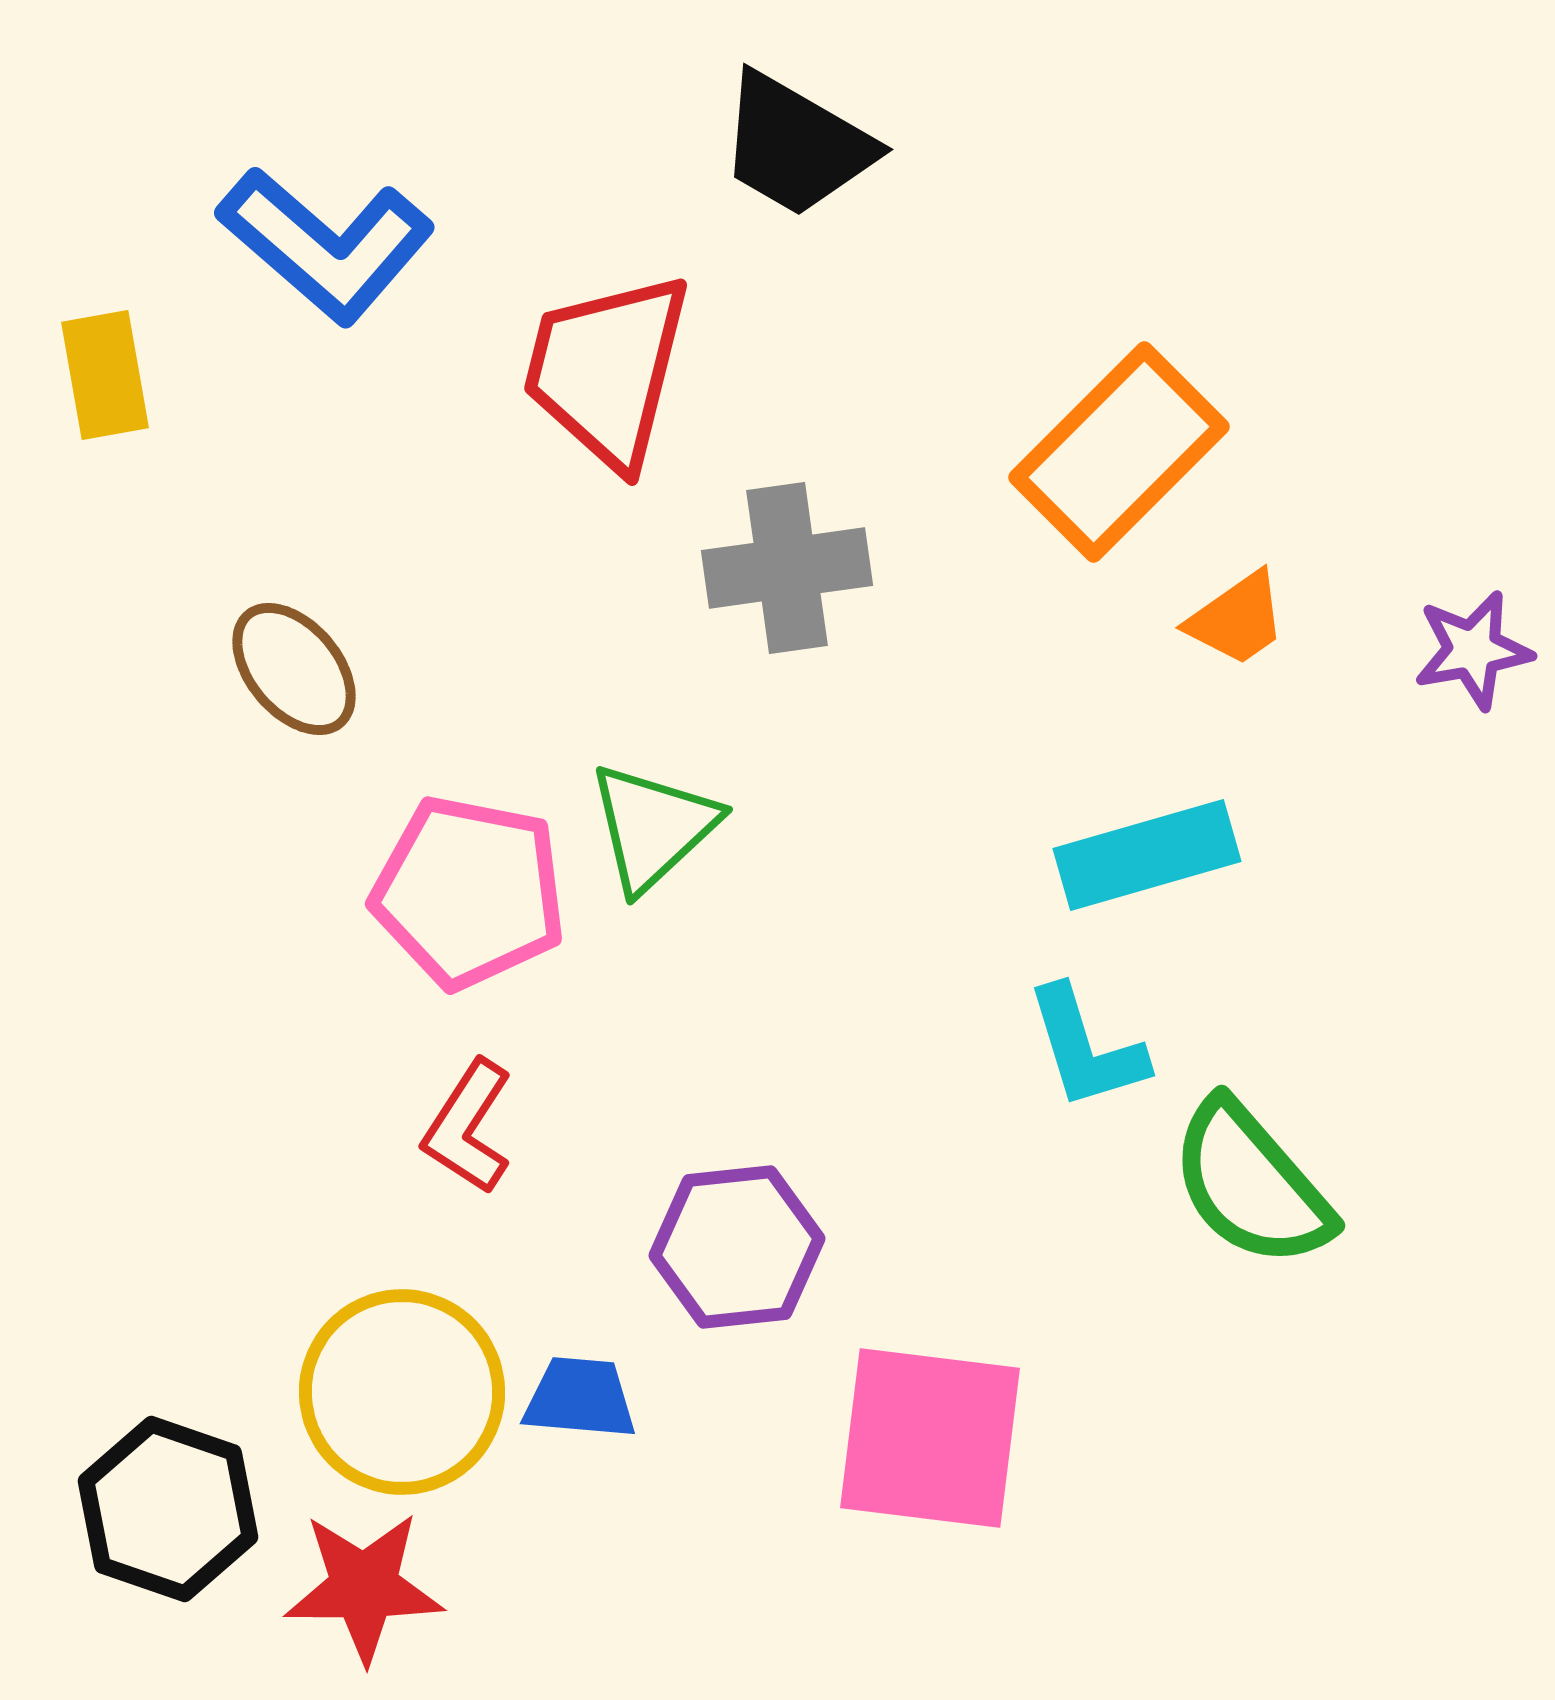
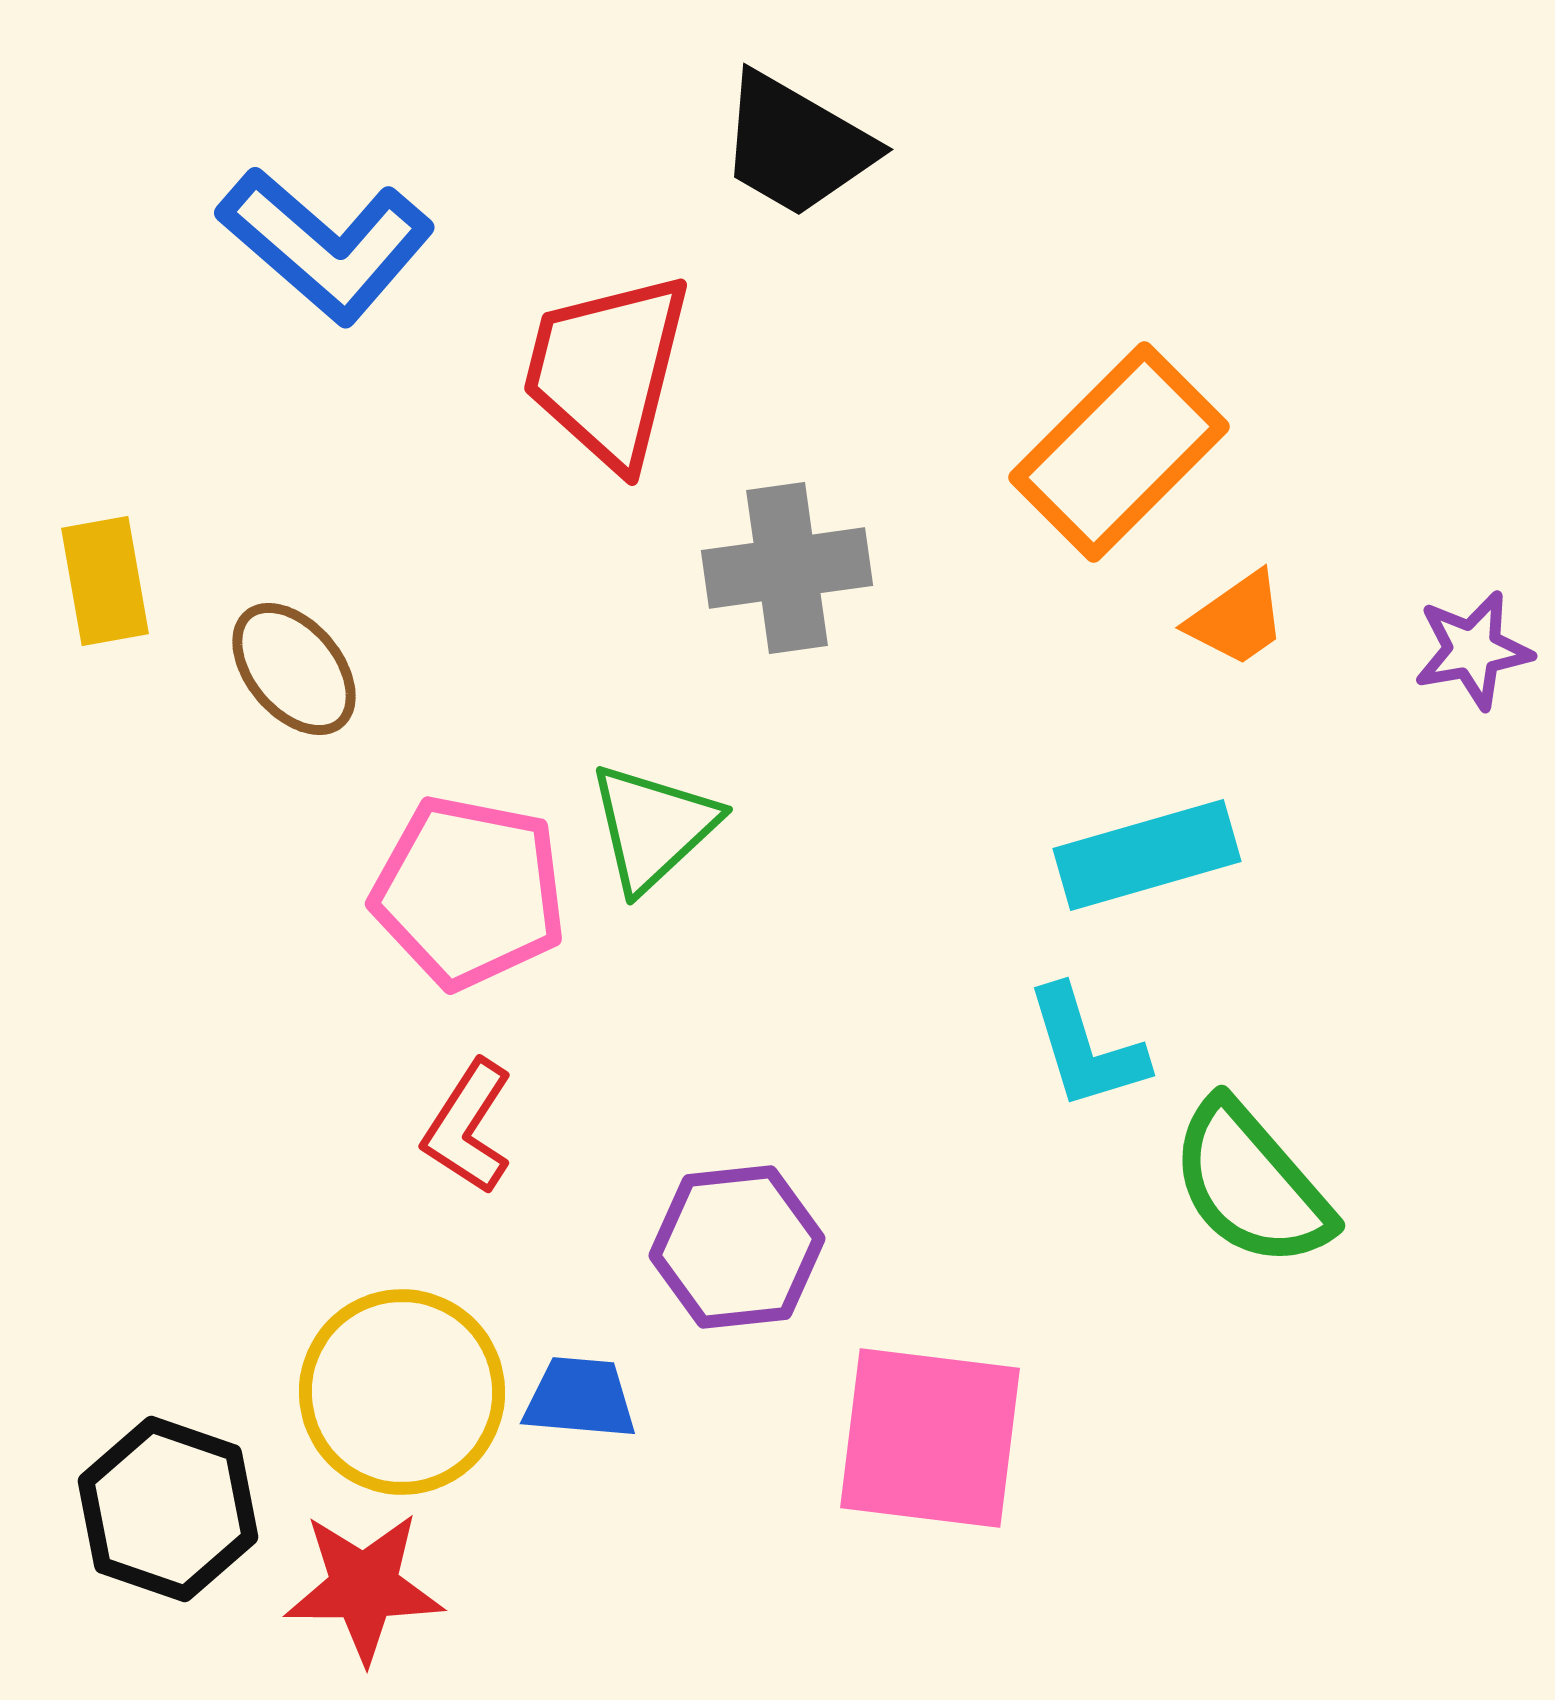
yellow rectangle: moved 206 px down
